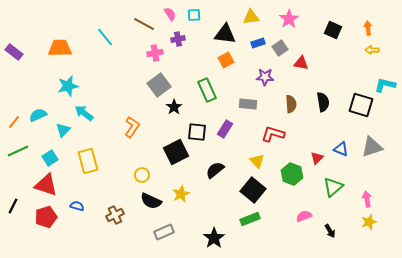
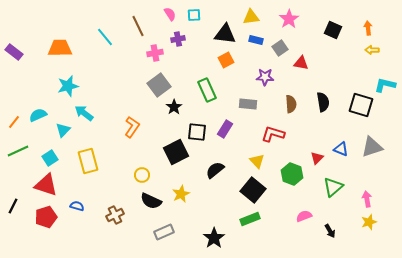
brown line at (144, 24): moved 6 px left, 2 px down; rotated 35 degrees clockwise
blue rectangle at (258, 43): moved 2 px left, 3 px up; rotated 32 degrees clockwise
